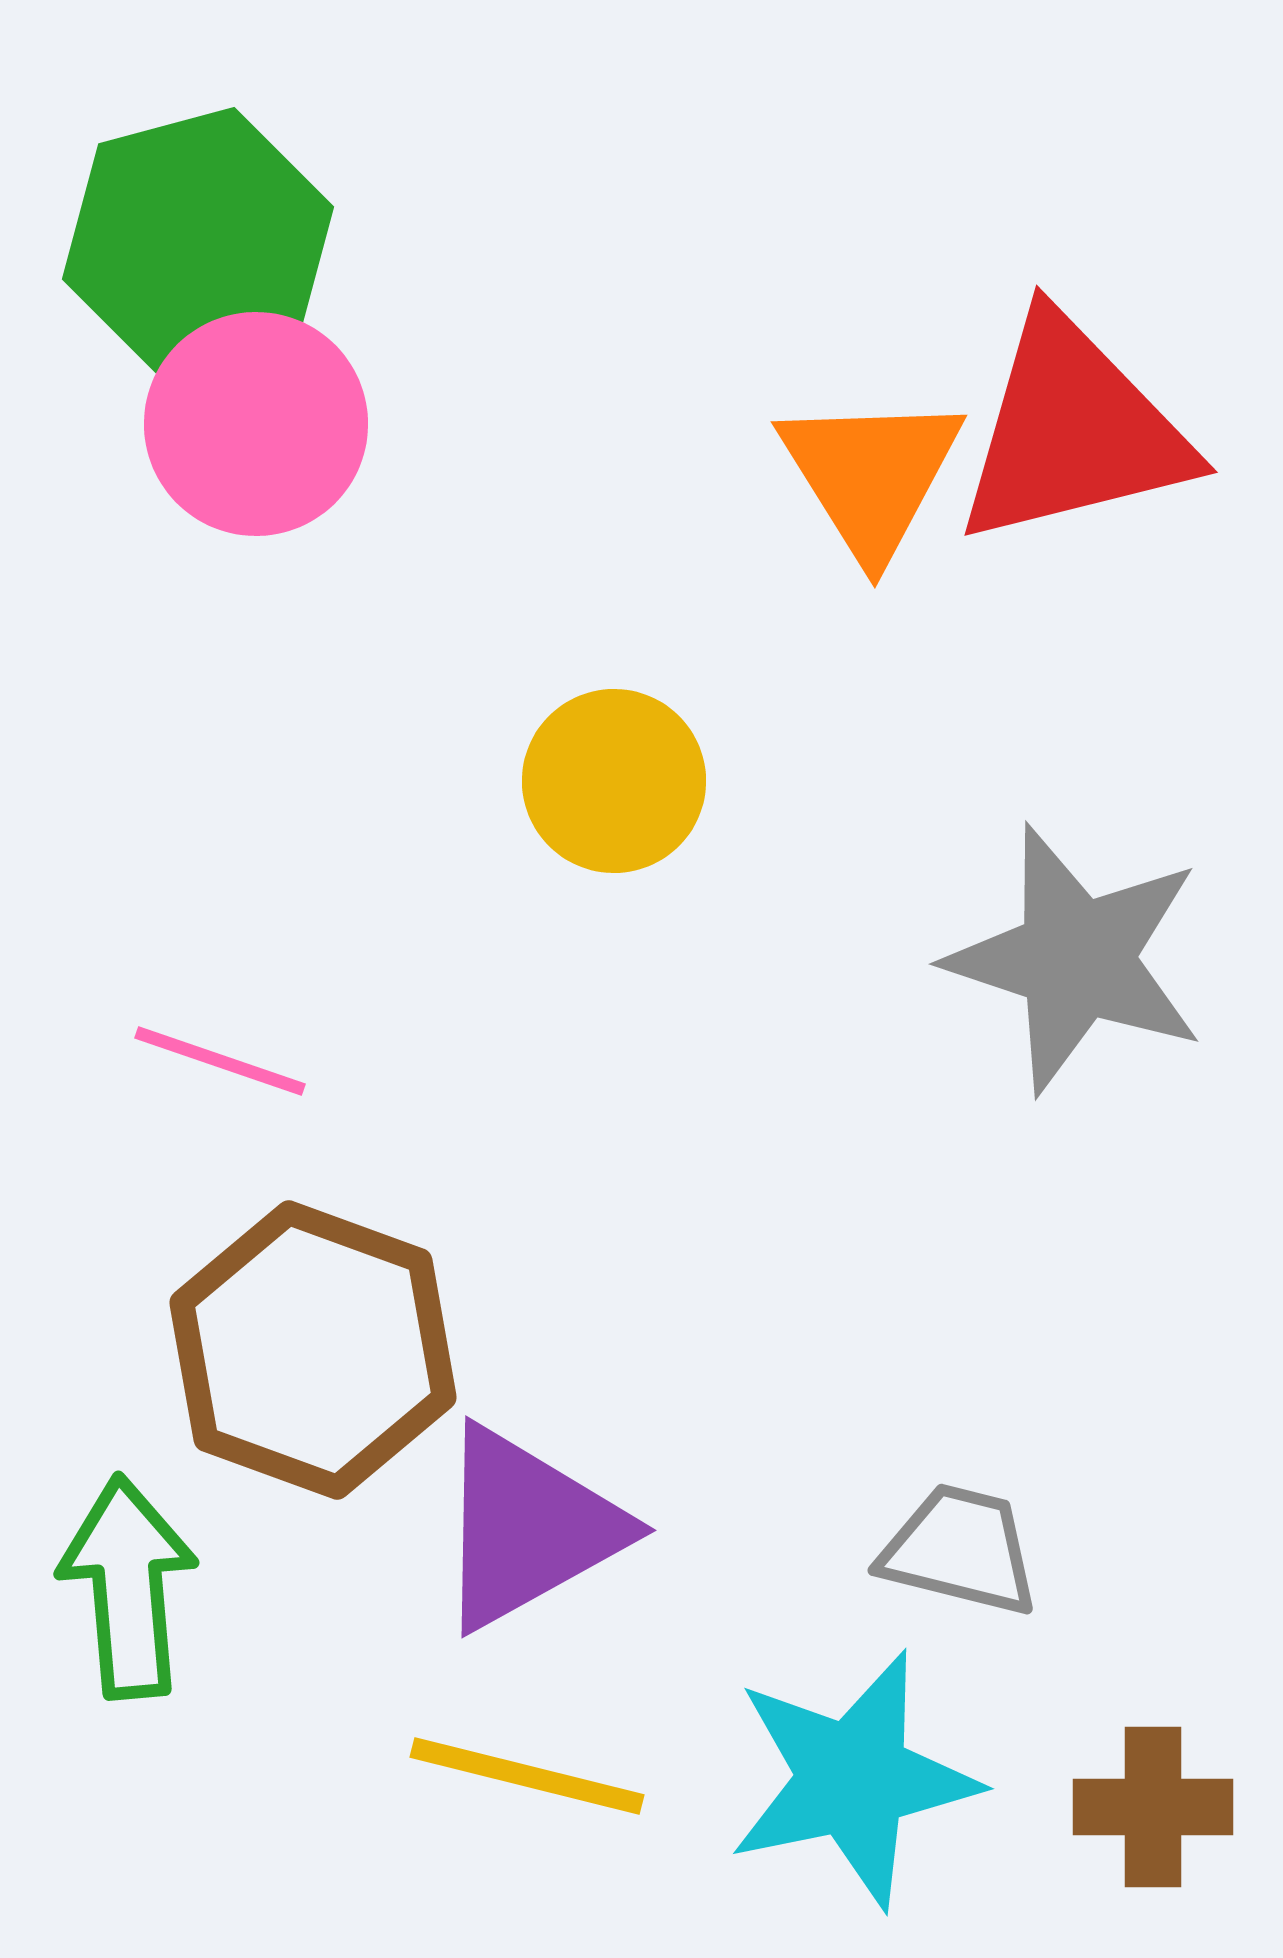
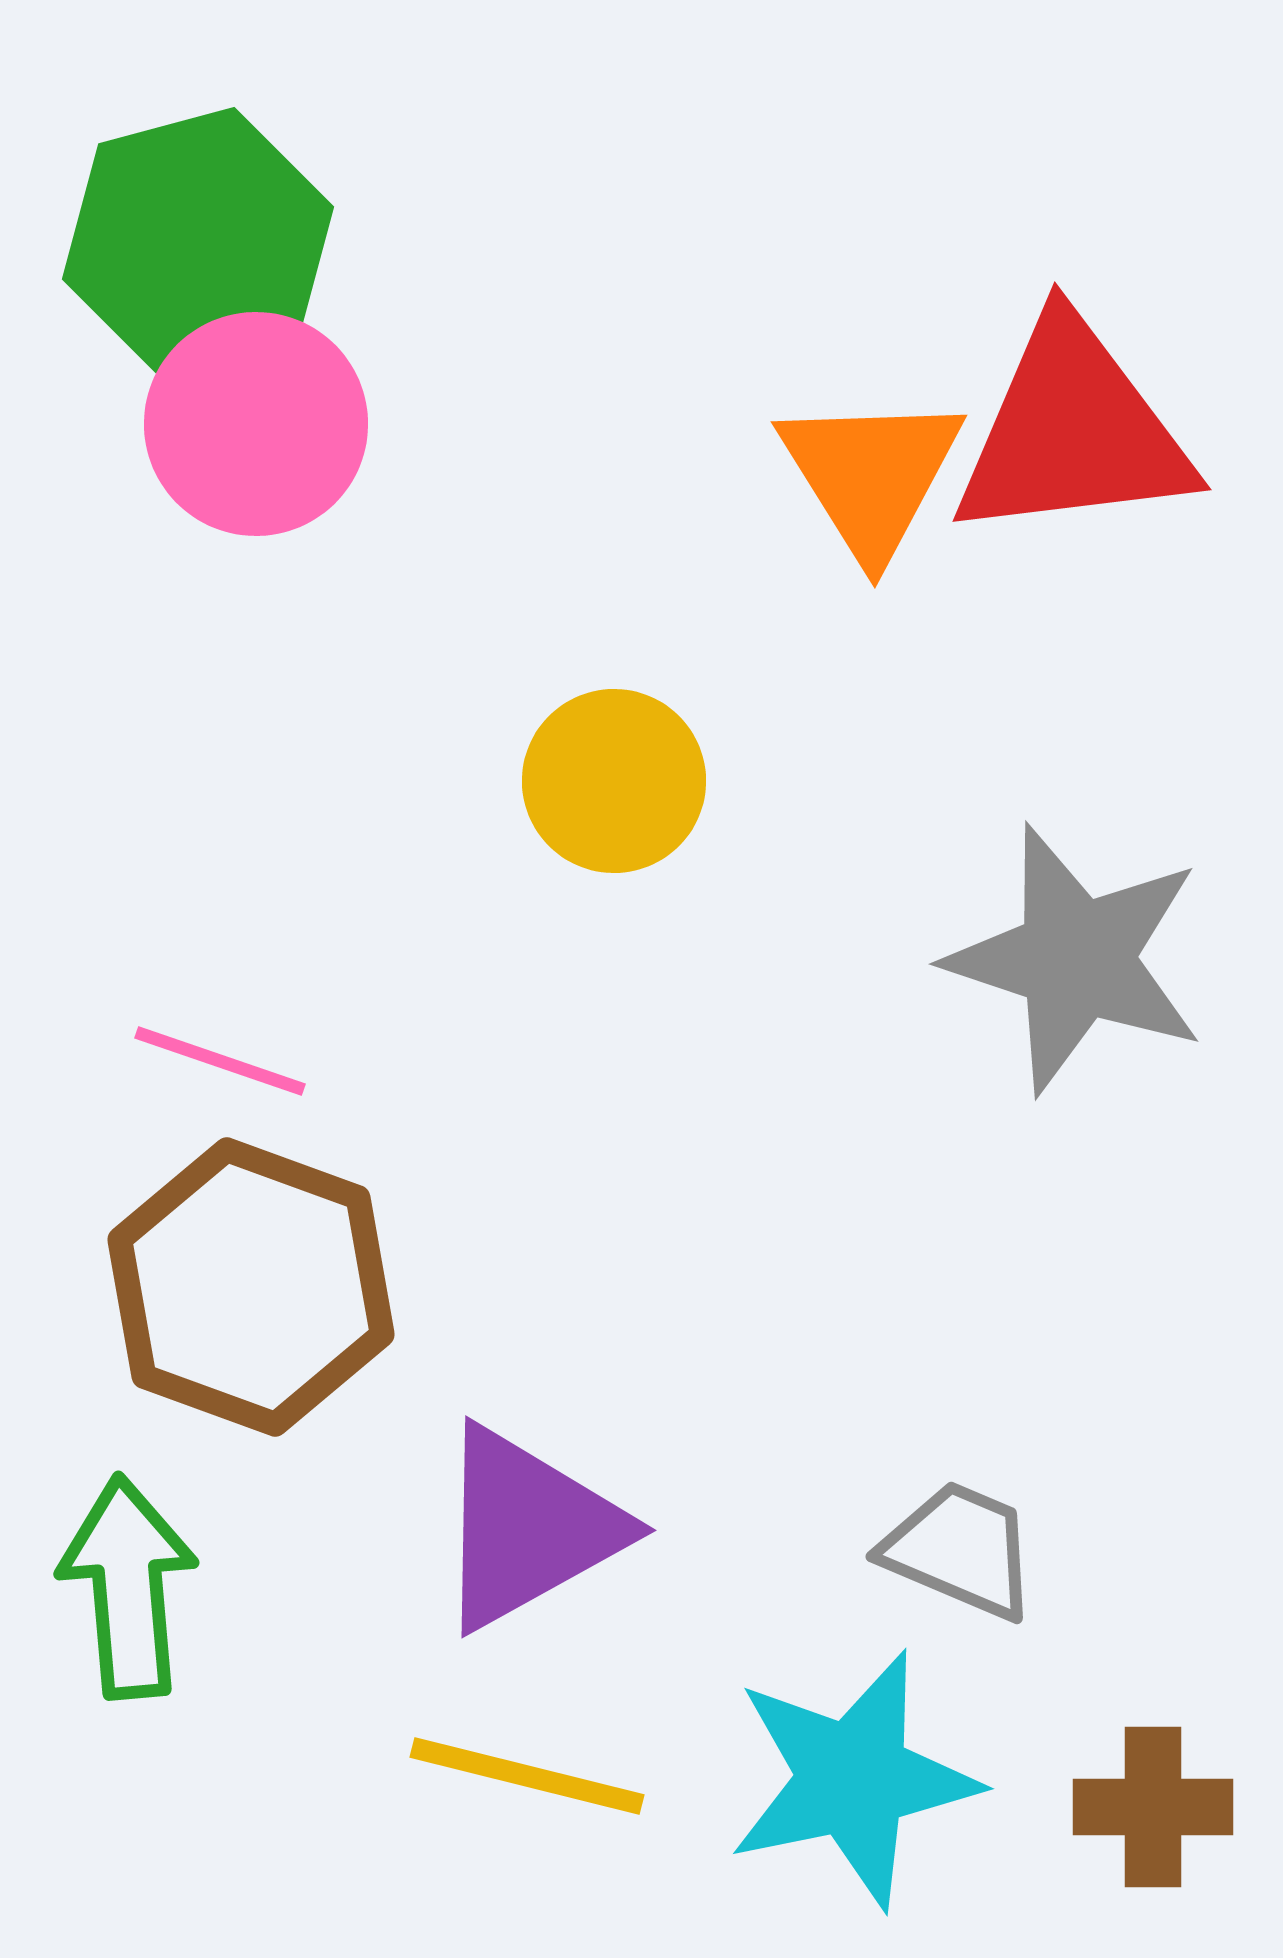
red triangle: rotated 7 degrees clockwise
brown hexagon: moved 62 px left, 63 px up
gray trapezoid: rotated 9 degrees clockwise
